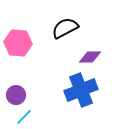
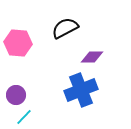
purple diamond: moved 2 px right
